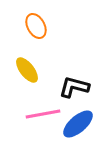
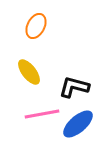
orange ellipse: rotated 55 degrees clockwise
yellow ellipse: moved 2 px right, 2 px down
pink line: moved 1 px left
